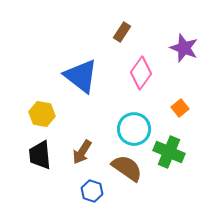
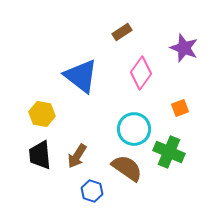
brown rectangle: rotated 24 degrees clockwise
orange square: rotated 18 degrees clockwise
brown arrow: moved 5 px left, 4 px down
